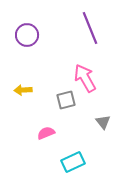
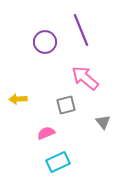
purple line: moved 9 px left, 2 px down
purple circle: moved 18 px right, 7 px down
pink arrow: rotated 20 degrees counterclockwise
yellow arrow: moved 5 px left, 9 px down
gray square: moved 5 px down
cyan rectangle: moved 15 px left
